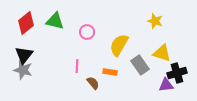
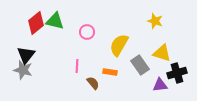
red diamond: moved 10 px right
black triangle: moved 2 px right
purple triangle: moved 6 px left
